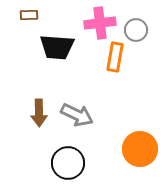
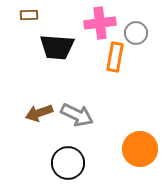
gray circle: moved 3 px down
brown arrow: rotated 72 degrees clockwise
